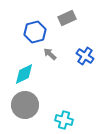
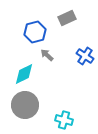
gray arrow: moved 3 px left, 1 px down
